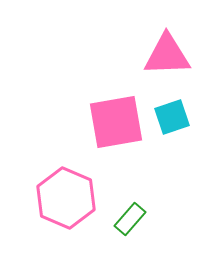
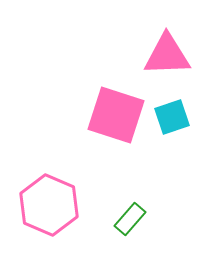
pink square: moved 7 px up; rotated 28 degrees clockwise
pink hexagon: moved 17 px left, 7 px down
